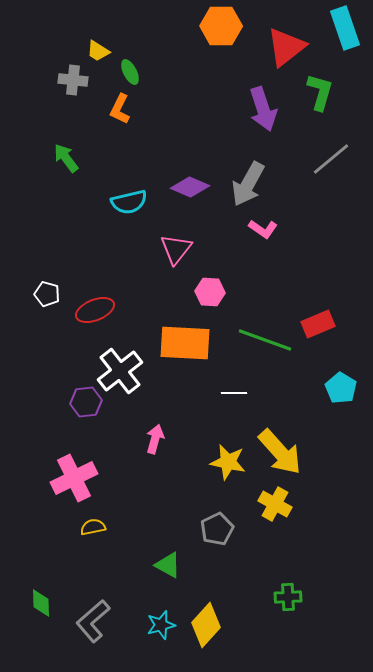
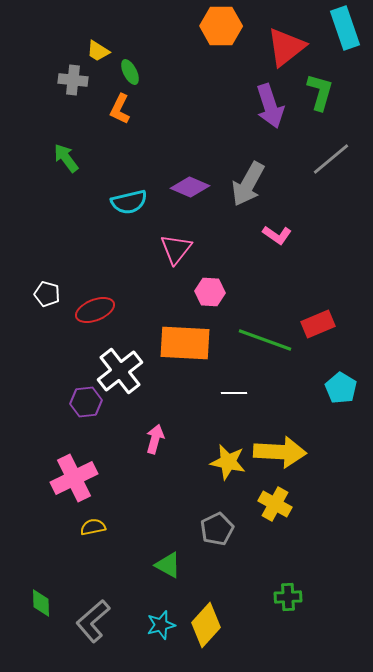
purple arrow: moved 7 px right, 3 px up
pink L-shape: moved 14 px right, 6 px down
yellow arrow: rotated 45 degrees counterclockwise
